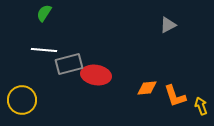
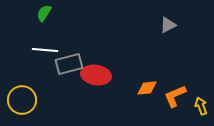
white line: moved 1 px right
orange L-shape: rotated 85 degrees clockwise
